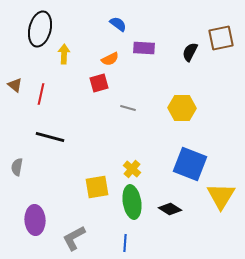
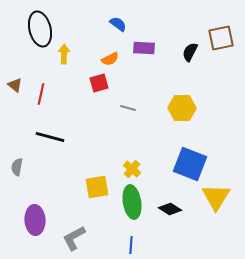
black ellipse: rotated 28 degrees counterclockwise
yellow triangle: moved 5 px left, 1 px down
blue line: moved 6 px right, 2 px down
